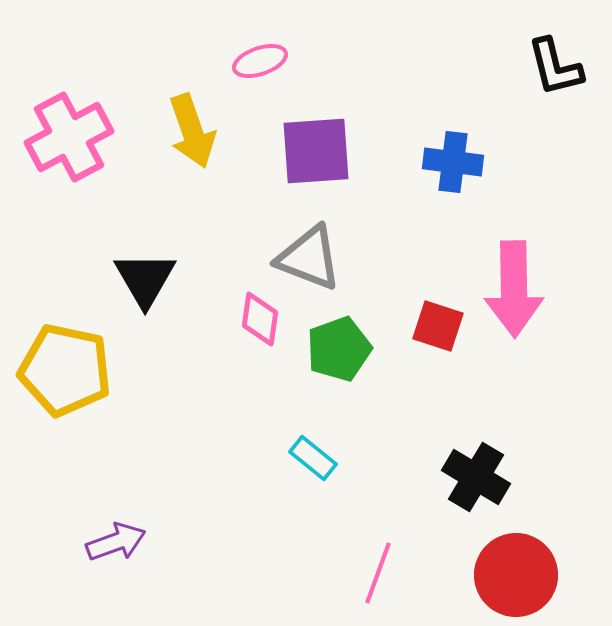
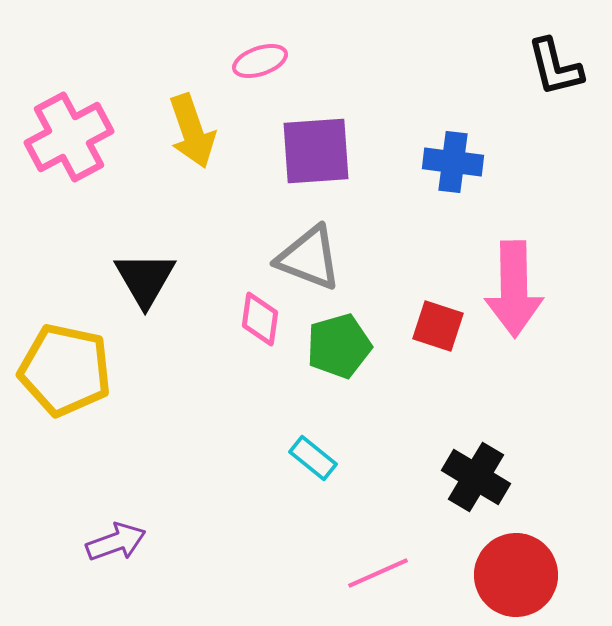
green pentagon: moved 3 px up; rotated 4 degrees clockwise
pink line: rotated 46 degrees clockwise
